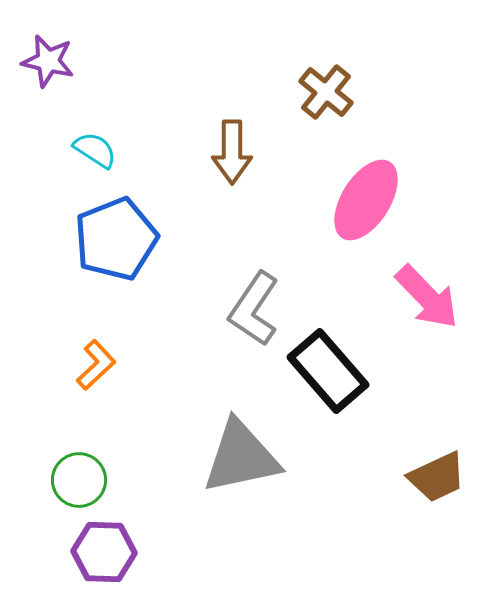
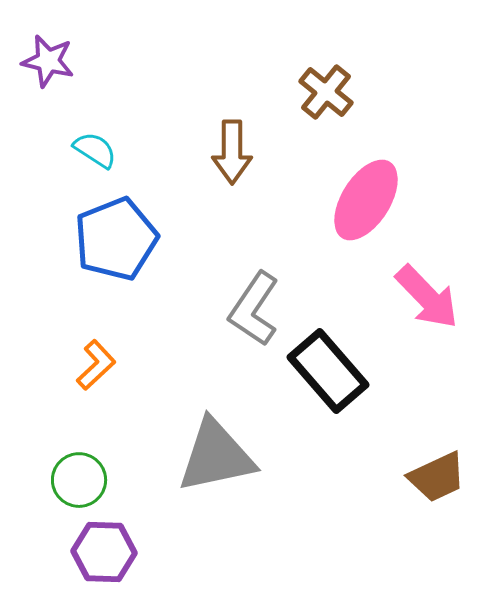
gray triangle: moved 25 px left, 1 px up
